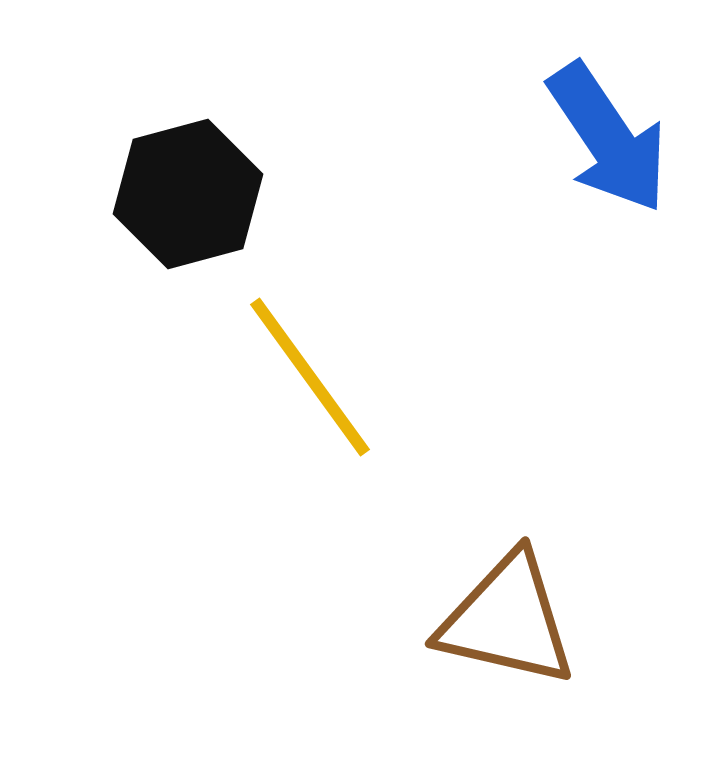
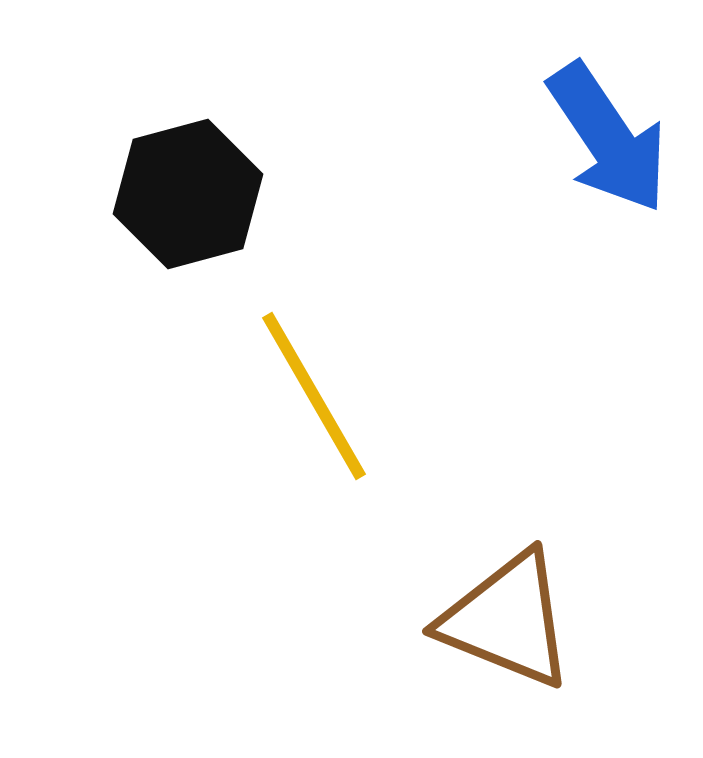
yellow line: moved 4 px right, 19 px down; rotated 6 degrees clockwise
brown triangle: rotated 9 degrees clockwise
